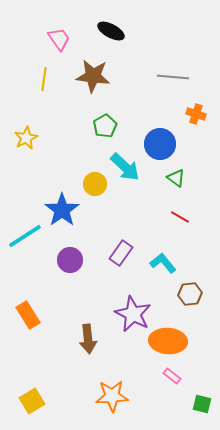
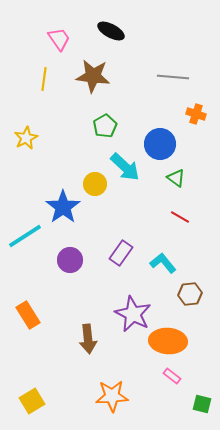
blue star: moved 1 px right, 3 px up
